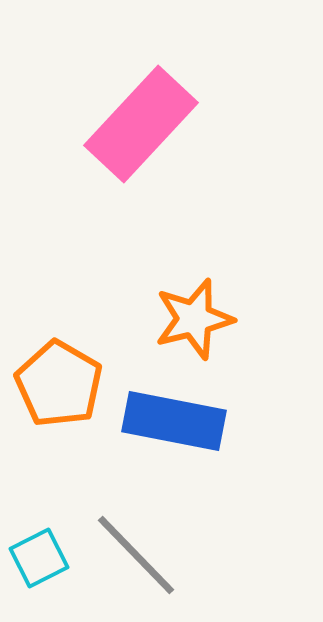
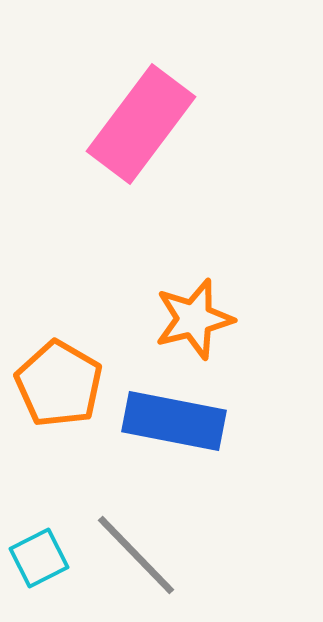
pink rectangle: rotated 6 degrees counterclockwise
